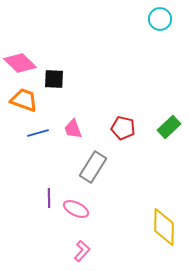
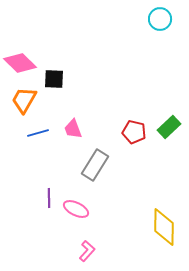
orange trapezoid: rotated 80 degrees counterclockwise
red pentagon: moved 11 px right, 4 px down
gray rectangle: moved 2 px right, 2 px up
pink L-shape: moved 5 px right
